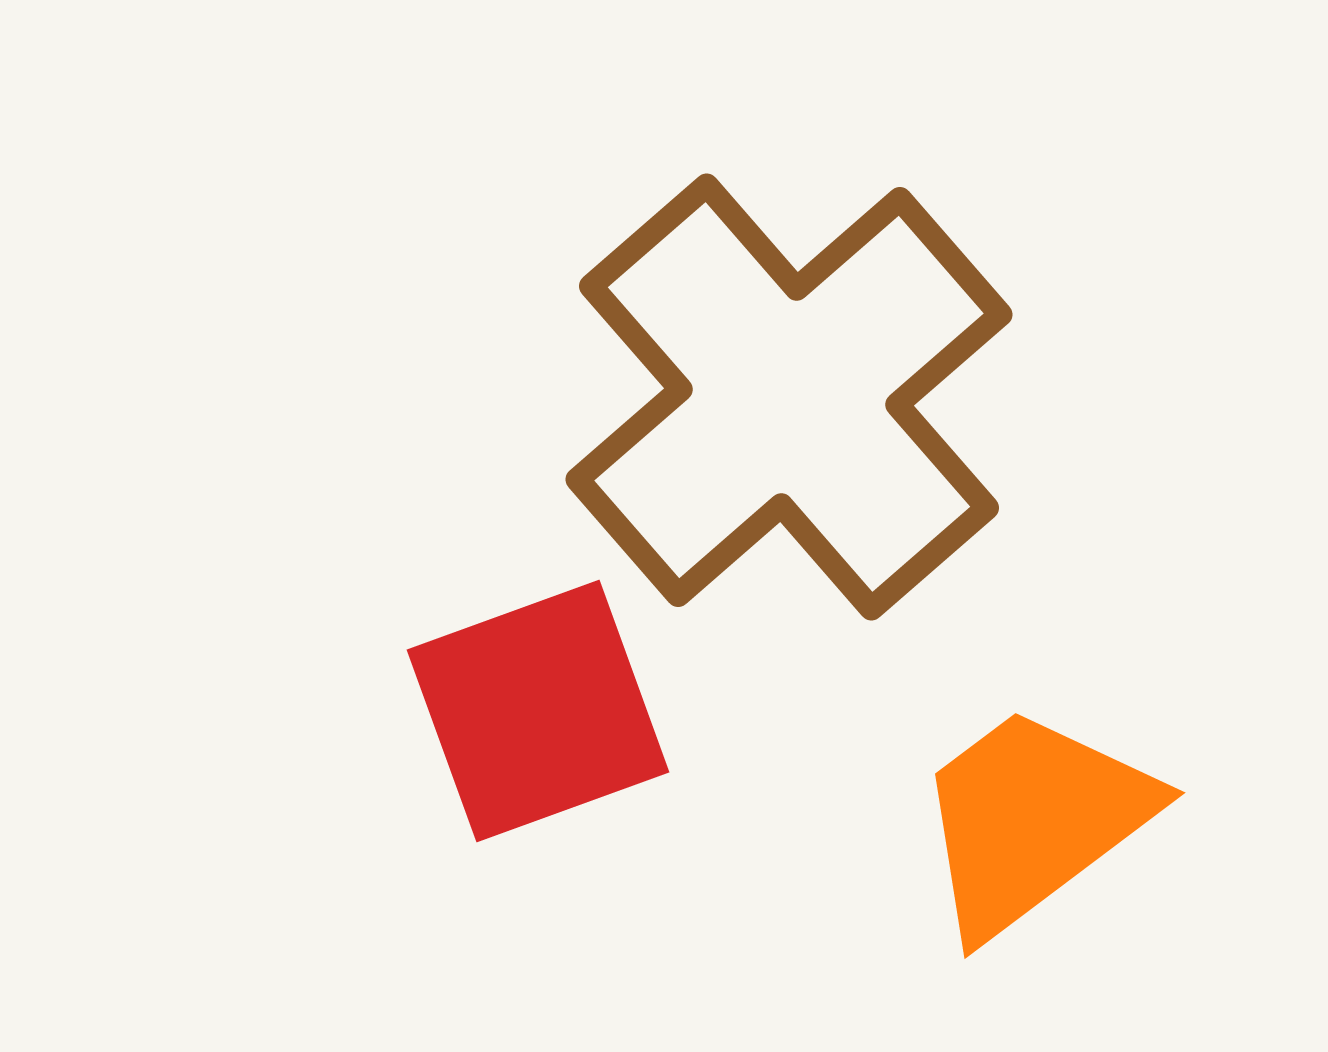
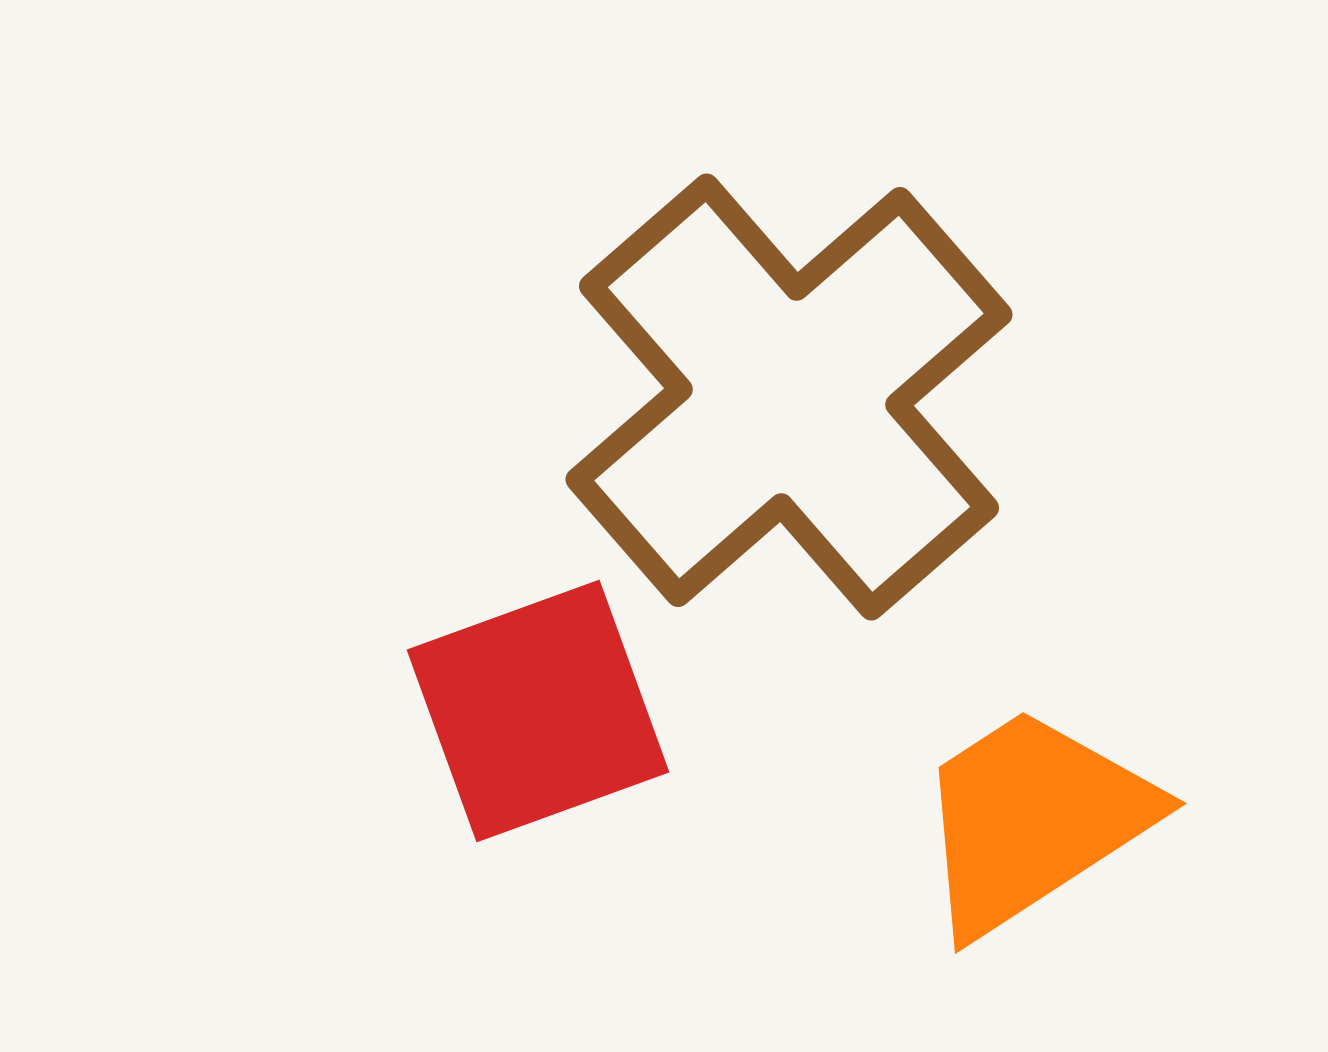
orange trapezoid: rotated 4 degrees clockwise
